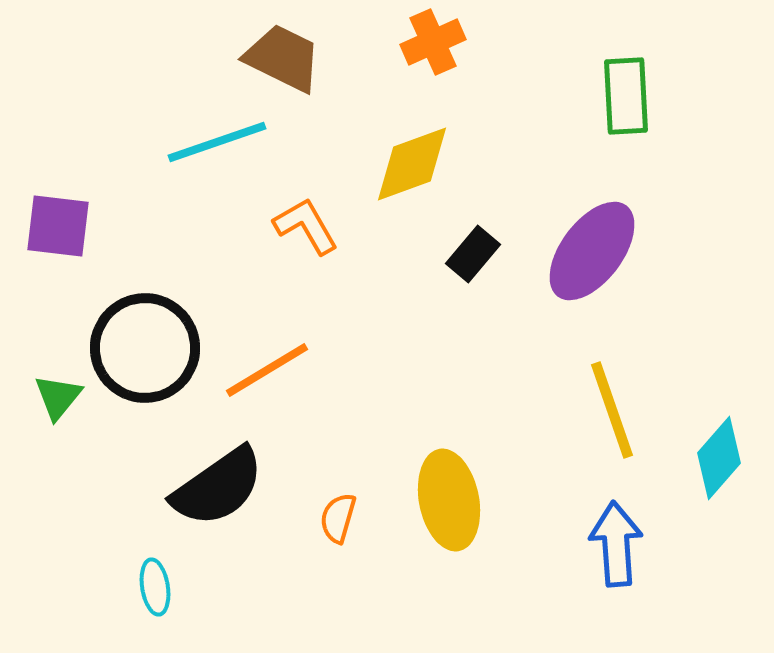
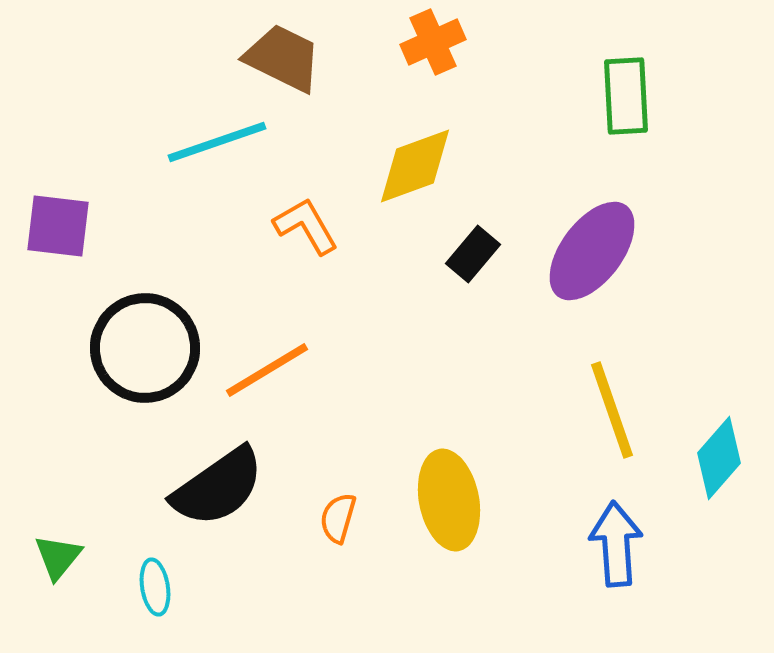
yellow diamond: moved 3 px right, 2 px down
green triangle: moved 160 px down
